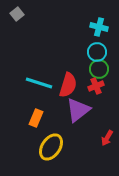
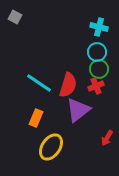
gray square: moved 2 px left, 3 px down; rotated 24 degrees counterclockwise
cyan line: rotated 16 degrees clockwise
